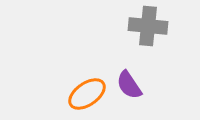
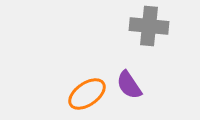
gray cross: moved 1 px right
